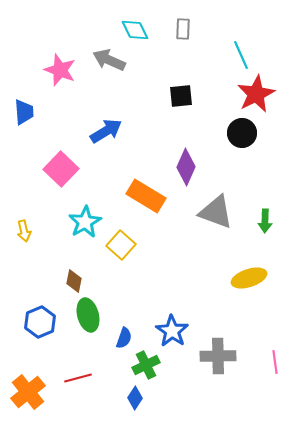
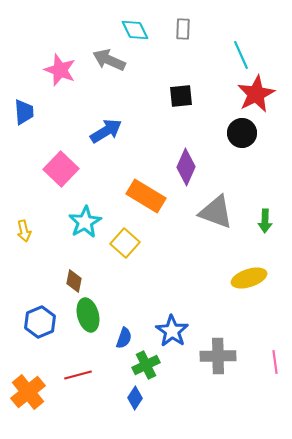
yellow square: moved 4 px right, 2 px up
red line: moved 3 px up
